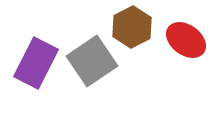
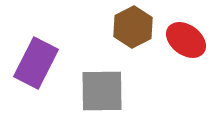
brown hexagon: moved 1 px right
gray square: moved 10 px right, 30 px down; rotated 33 degrees clockwise
